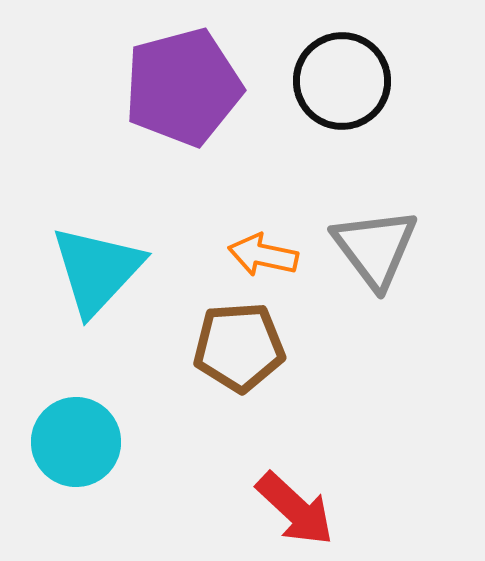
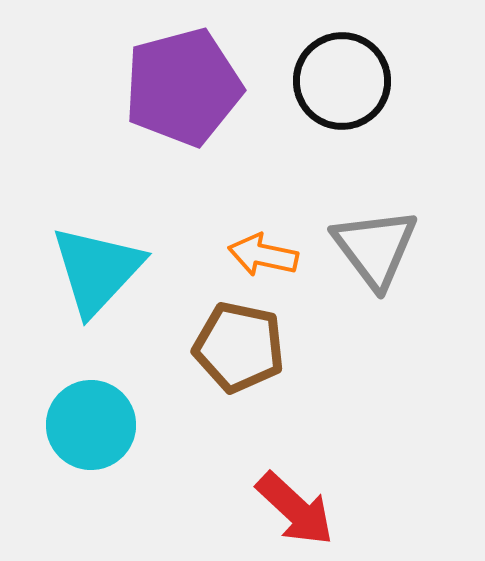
brown pentagon: rotated 16 degrees clockwise
cyan circle: moved 15 px right, 17 px up
